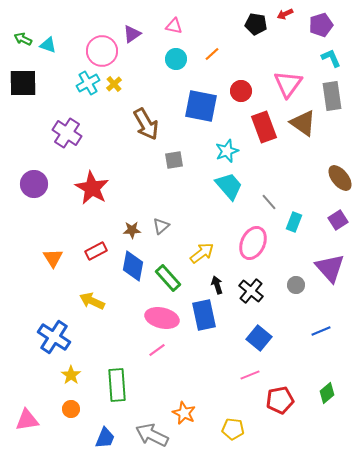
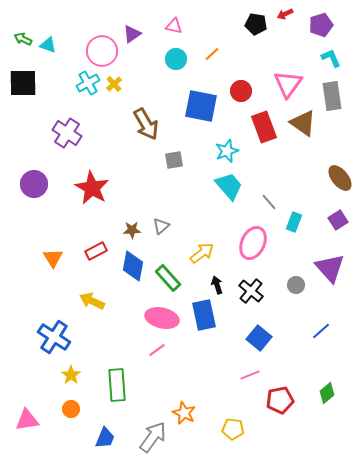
blue line at (321, 331): rotated 18 degrees counterclockwise
gray arrow at (152, 435): moved 1 px right, 2 px down; rotated 100 degrees clockwise
